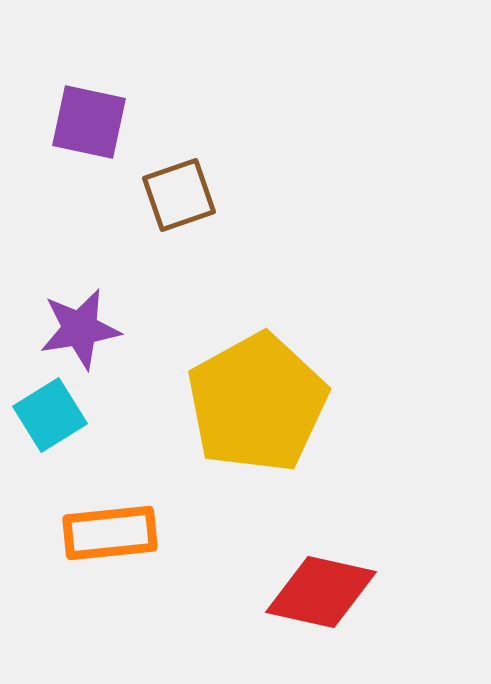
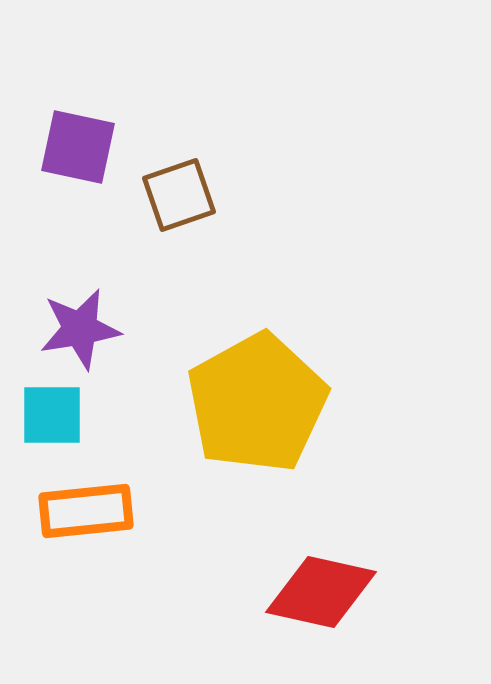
purple square: moved 11 px left, 25 px down
cyan square: moved 2 px right; rotated 32 degrees clockwise
orange rectangle: moved 24 px left, 22 px up
